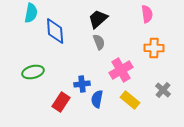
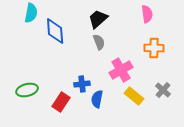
green ellipse: moved 6 px left, 18 px down
yellow rectangle: moved 4 px right, 4 px up
